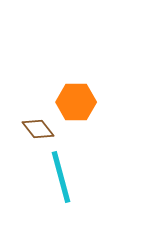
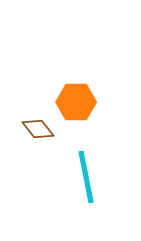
cyan line: moved 25 px right; rotated 4 degrees clockwise
